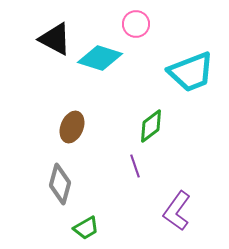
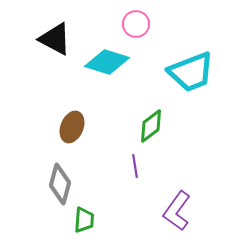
cyan diamond: moved 7 px right, 4 px down
purple line: rotated 10 degrees clockwise
green trapezoid: moved 2 px left, 8 px up; rotated 56 degrees counterclockwise
